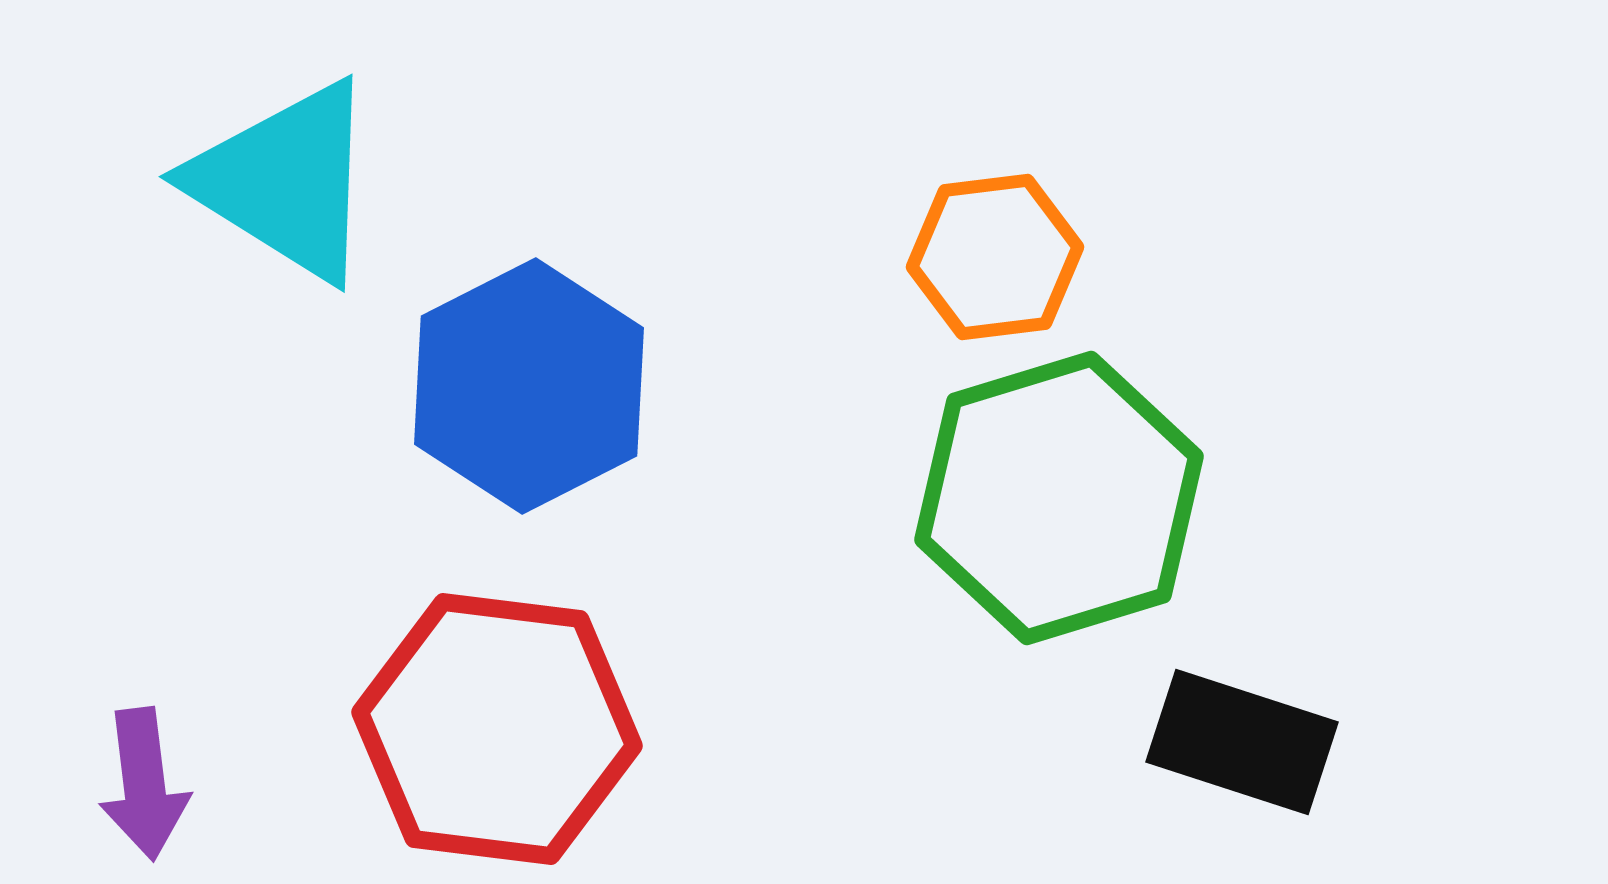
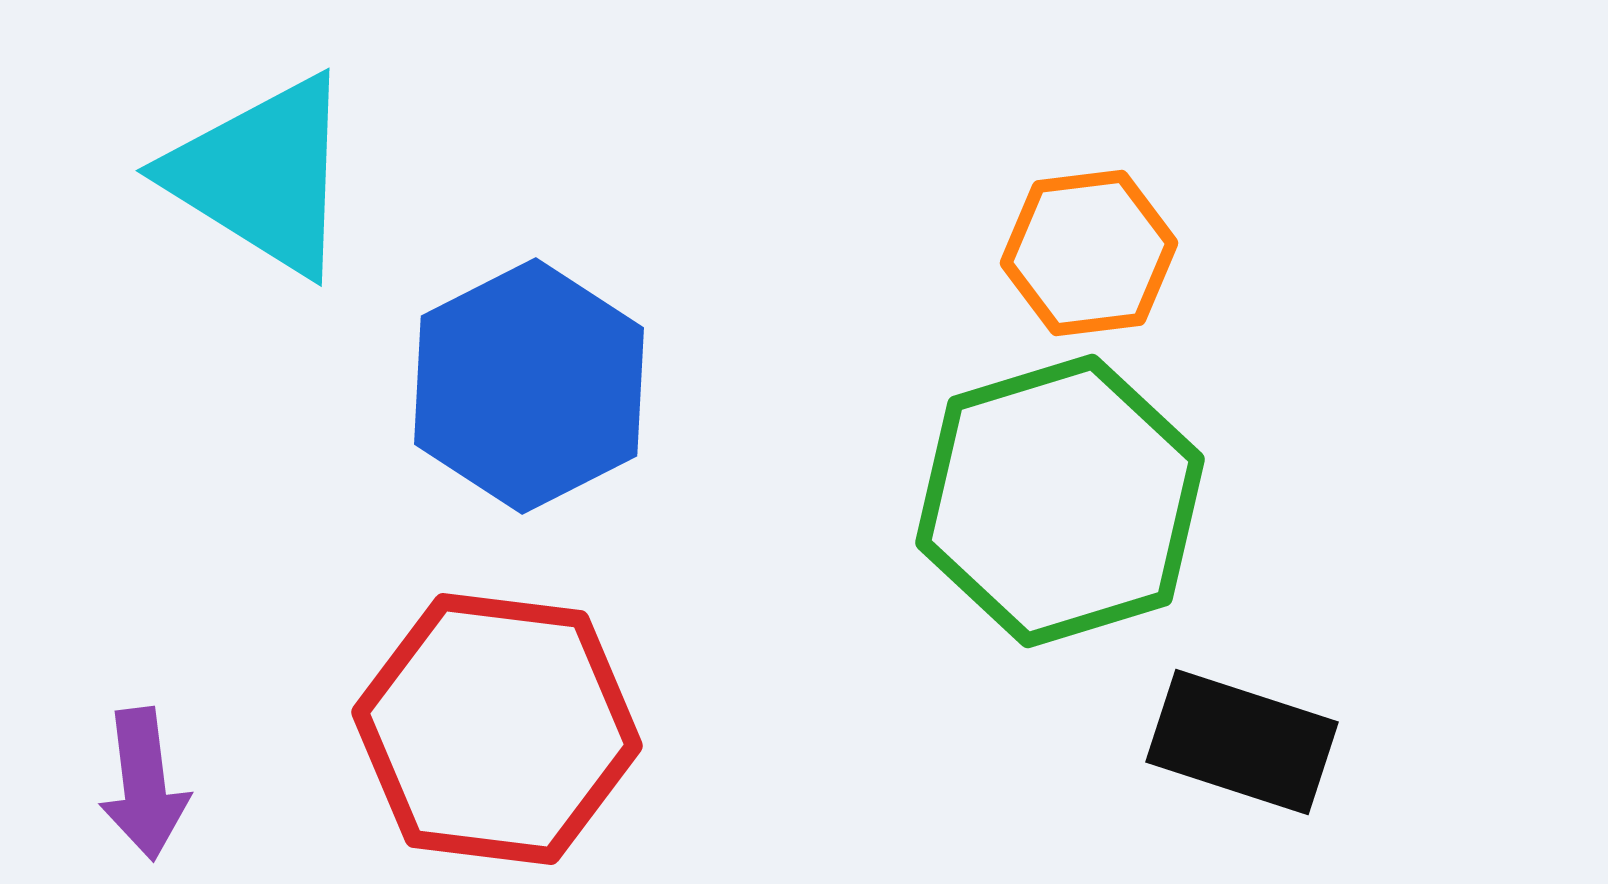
cyan triangle: moved 23 px left, 6 px up
orange hexagon: moved 94 px right, 4 px up
green hexagon: moved 1 px right, 3 px down
